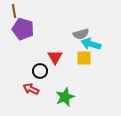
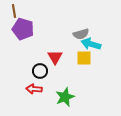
red arrow: moved 3 px right; rotated 21 degrees counterclockwise
